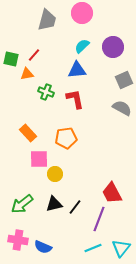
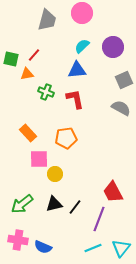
gray semicircle: moved 1 px left
red trapezoid: moved 1 px right, 1 px up
